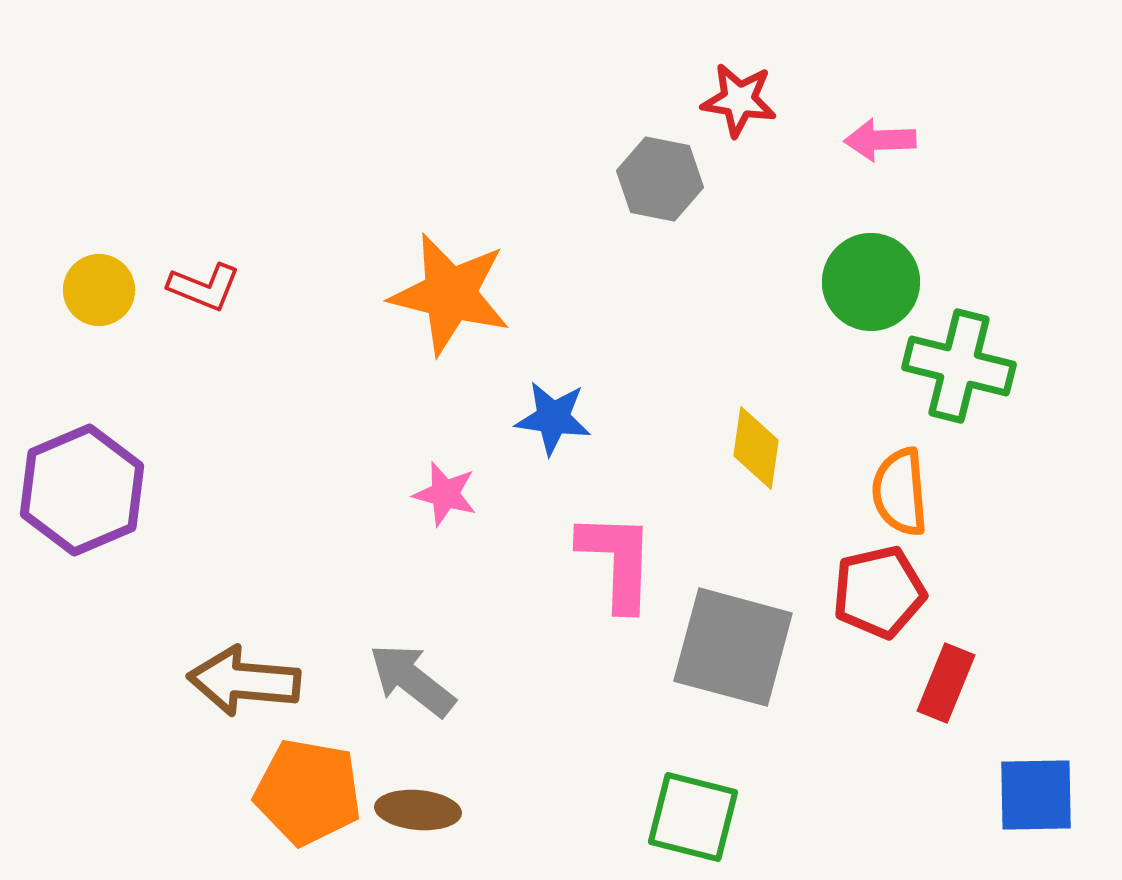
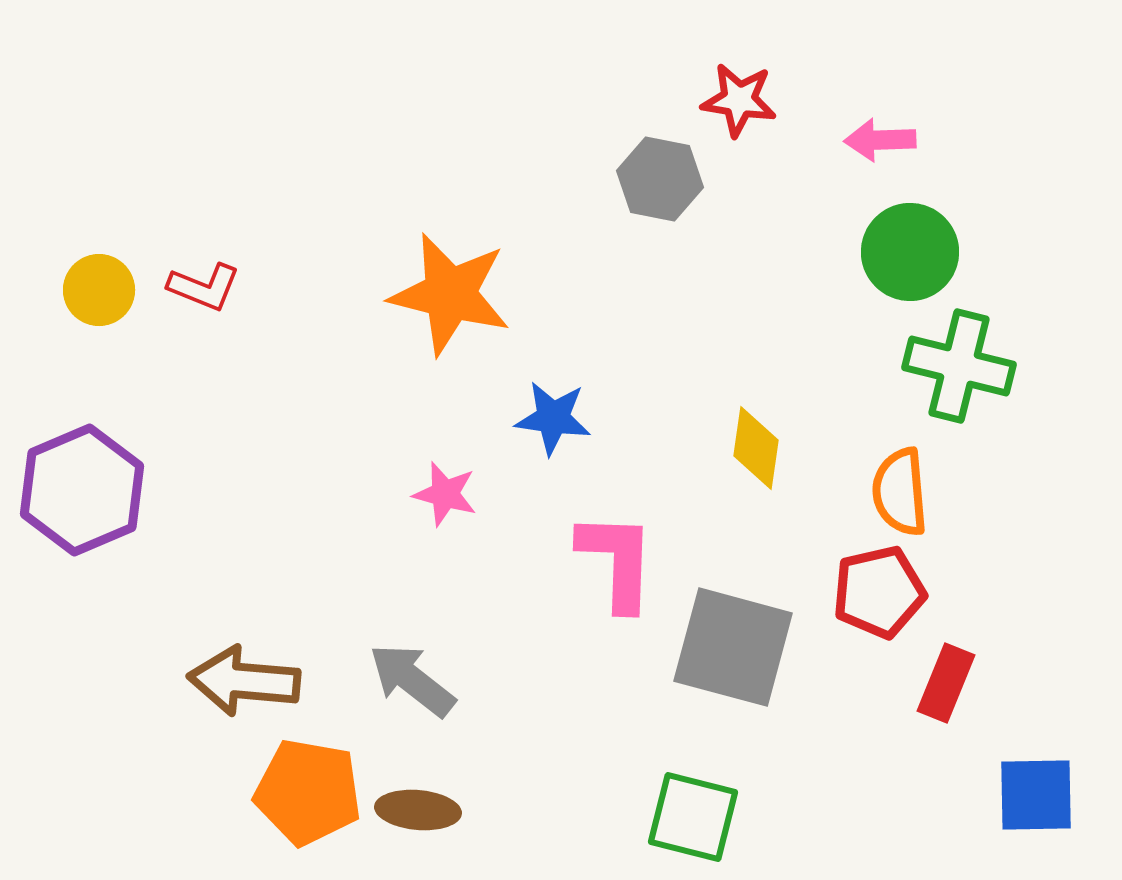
green circle: moved 39 px right, 30 px up
